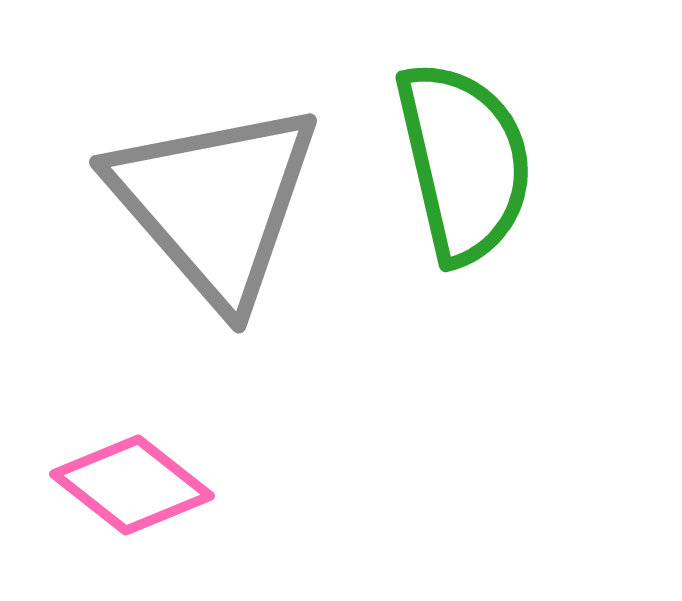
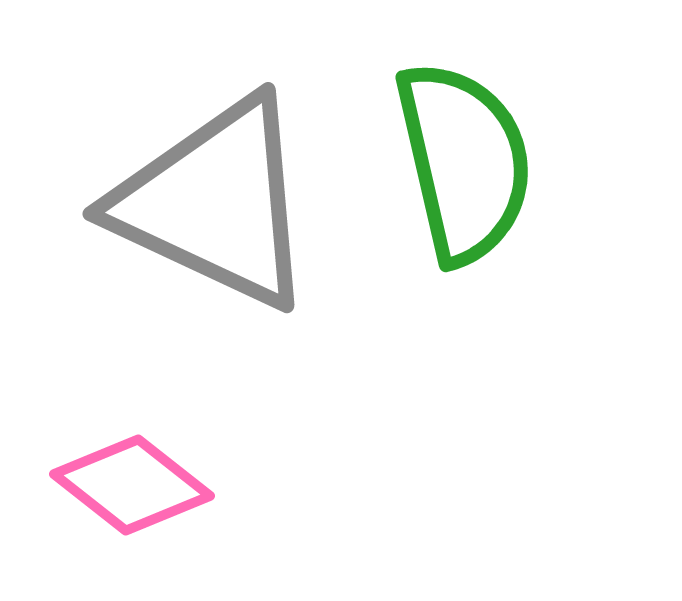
gray triangle: rotated 24 degrees counterclockwise
